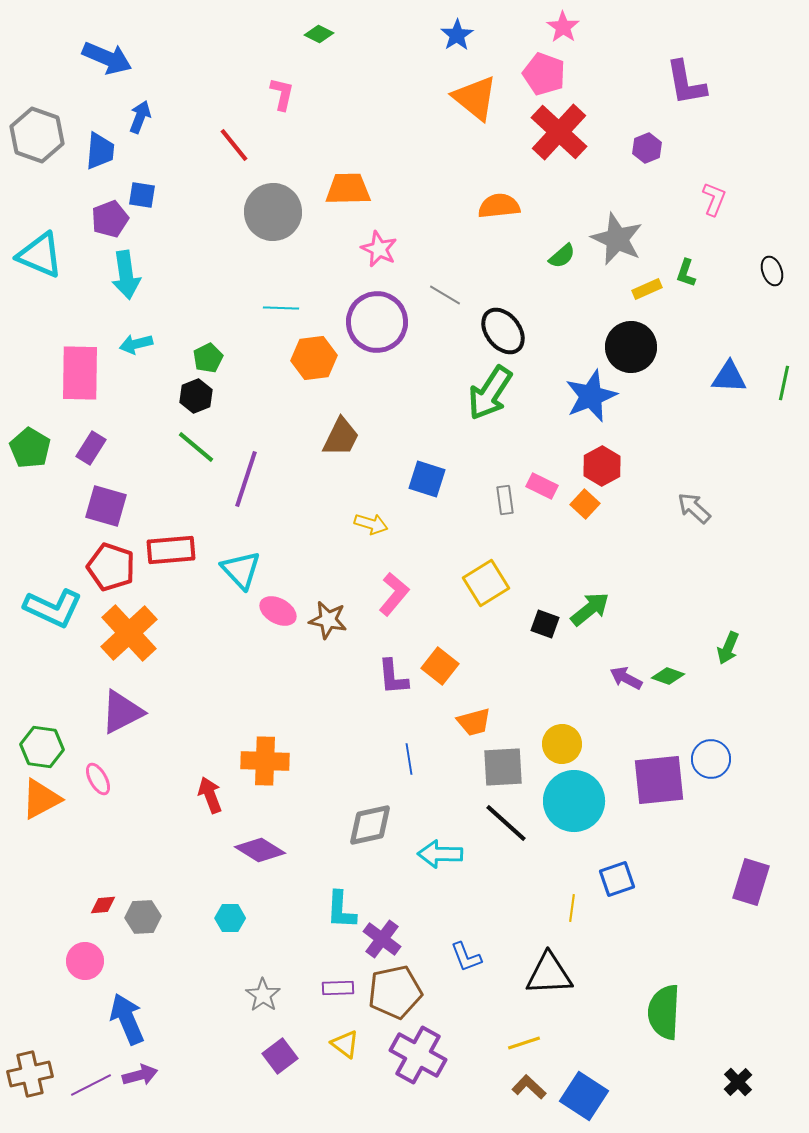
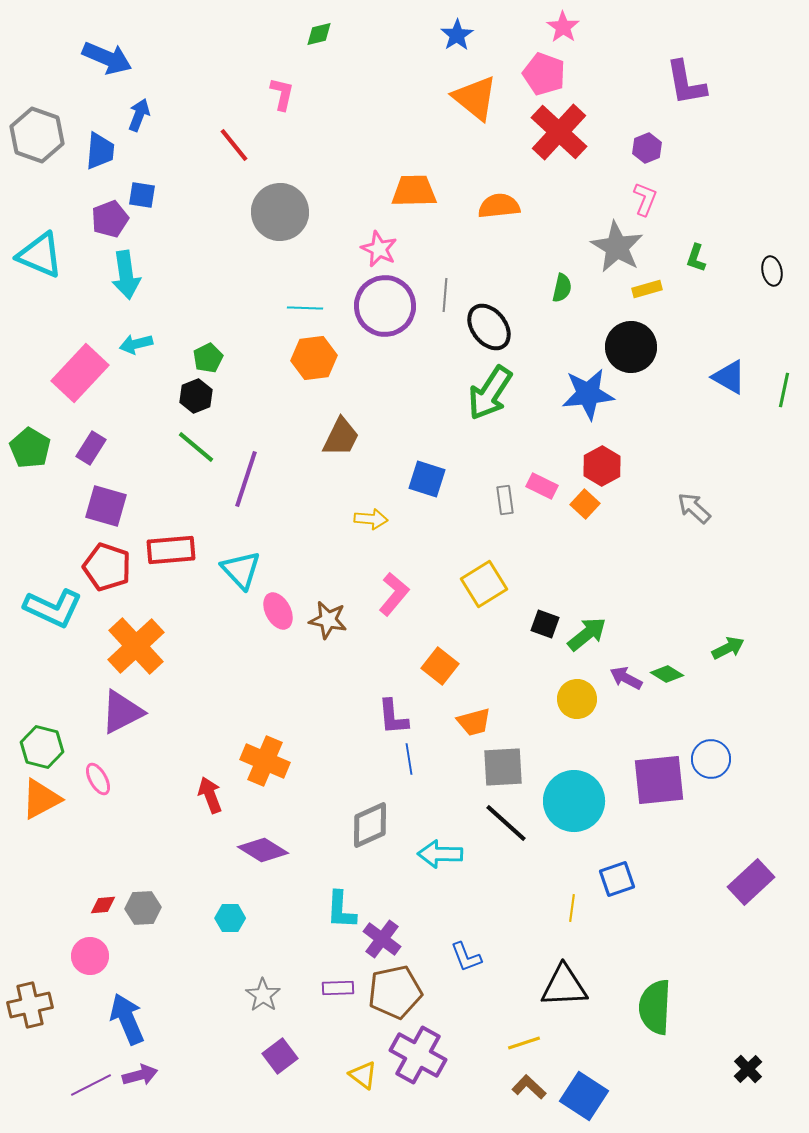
green diamond at (319, 34): rotated 40 degrees counterclockwise
blue arrow at (140, 117): moved 1 px left, 2 px up
orange trapezoid at (348, 189): moved 66 px right, 2 px down
pink L-shape at (714, 199): moved 69 px left
gray circle at (273, 212): moved 7 px right
gray star at (617, 239): moved 8 px down; rotated 6 degrees clockwise
green semicircle at (562, 256): moved 32 px down; rotated 36 degrees counterclockwise
black ellipse at (772, 271): rotated 8 degrees clockwise
green L-shape at (686, 273): moved 10 px right, 15 px up
yellow rectangle at (647, 289): rotated 8 degrees clockwise
gray line at (445, 295): rotated 64 degrees clockwise
cyan line at (281, 308): moved 24 px right
purple circle at (377, 322): moved 8 px right, 16 px up
black ellipse at (503, 331): moved 14 px left, 4 px up
pink rectangle at (80, 373): rotated 42 degrees clockwise
blue triangle at (729, 377): rotated 27 degrees clockwise
green line at (784, 383): moved 7 px down
blue star at (591, 396): moved 3 px left, 2 px up; rotated 16 degrees clockwise
yellow arrow at (371, 524): moved 5 px up; rotated 12 degrees counterclockwise
red pentagon at (111, 567): moved 4 px left
yellow square at (486, 583): moved 2 px left, 1 px down
green arrow at (590, 609): moved 3 px left, 25 px down
pink ellipse at (278, 611): rotated 33 degrees clockwise
orange cross at (129, 633): moved 7 px right, 13 px down
green arrow at (728, 648): rotated 140 degrees counterclockwise
green diamond at (668, 676): moved 1 px left, 2 px up; rotated 12 degrees clockwise
purple L-shape at (393, 677): moved 40 px down
yellow circle at (562, 744): moved 15 px right, 45 px up
green hexagon at (42, 747): rotated 6 degrees clockwise
orange cross at (265, 761): rotated 21 degrees clockwise
gray diamond at (370, 825): rotated 12 degrees counterclockwise
purple diamond at (260, 850): moved 3 px right
purple rectangle at (751, 882): rotated 30 degrees clockwise
gray hexagon at (143, 917): moved 9 px up
pink circle at (85, 961): moved 5 px right, 5 px up
black triangle at (549, 974): moved 15 px right, 12 px down
green semicircle at (664, 1012): moved 9 px left, 5 px up
yellow triangle at (345, 1044): moved 18 px right, 31 px down
brown cross at (30, 1074): moved 69 px up
black cross at (738, 1082): moved 10 px right, 13 px up
